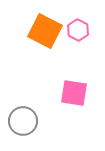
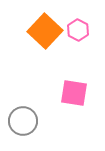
orange square: rotated 16 degrees clockwise
